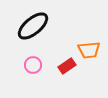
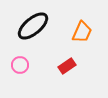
orange trapezoid: moved 7 px left, 18 px up; rotated 60 degrees counterclockwise
pink circle: moved 13 px left
